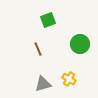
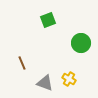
green circle: moved 1 px right, 1 px up
brown line: moved 16 px left, 14 px down
gray triangle: moved 2 px right, 1 px up; rotated 36 degrees clockwise
